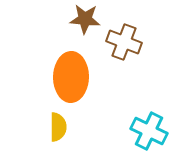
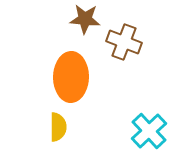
cyan cross: rotated 21 degrees clockwise
